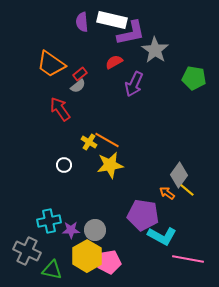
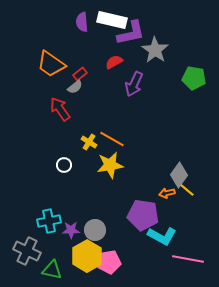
gray semicircle: moved 3 px left, 1 px down
orange line: moved 5 px right, 1 px up
orange arrow: rotated 49 degrees counterclockwise
